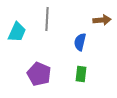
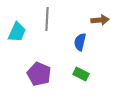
brown arrow: moved 2 px left
green rectangle: rotated 70 degrees counterclockwise
